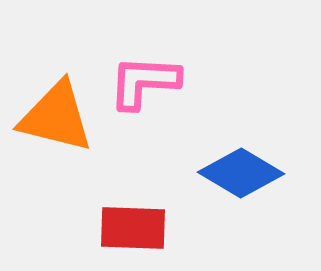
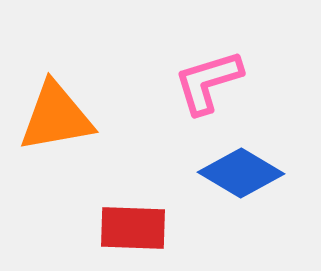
pink L-shape: moved 64 px right; rotated 20 degrees counterclockwise
orange triangle: rotated 24 degrees counterclockwise
